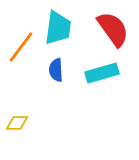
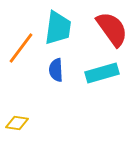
red semicircle: moved 1 px left
orange line: moved 1 px down
yellow diamond: rotated 10 degrees clockwise
